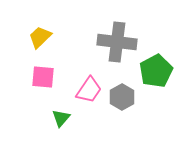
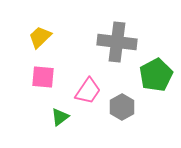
green pentagon: moved 4 px down
pink trapezoid: moved 1 px left, 1 px down
gray hexagon: moved 10 px down
green triangle: moved 1 px left, 1 px up; rotated 12 degrees clockwise
